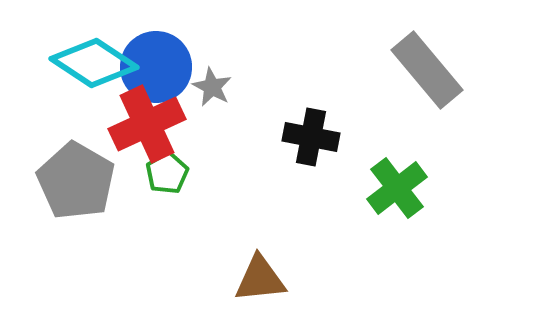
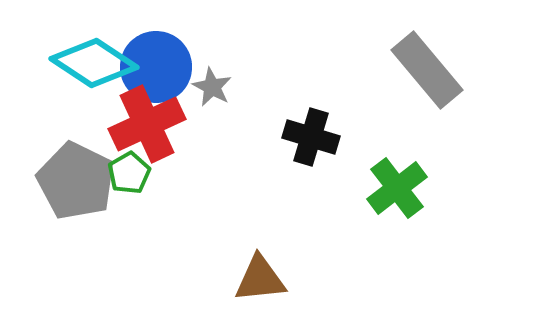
black cross: rotated 6 degrees clockwise
green pentagon: moved 38 px left
gray pentagon: rotated 4 degrees counterclockwise
